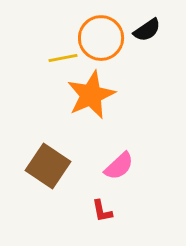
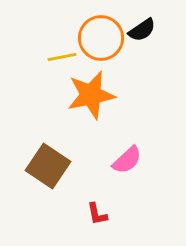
black semicircle: moved 5 px left
yellow line: moved 1 px left, 1 px up
orange star: rotated 12 degrees clockwise
pink semicircle: moved 8 px right, 6 px up
red L-shape: moved 5 px left, 3 px down
